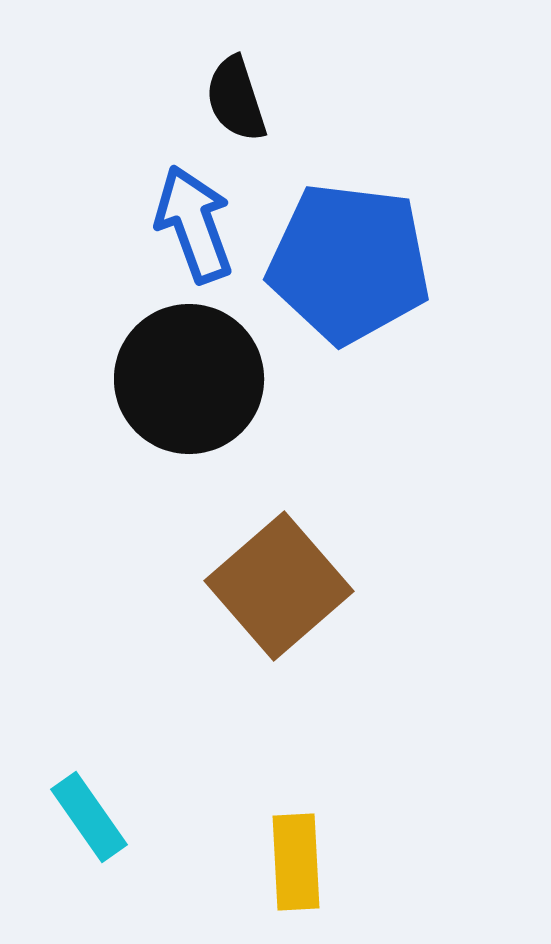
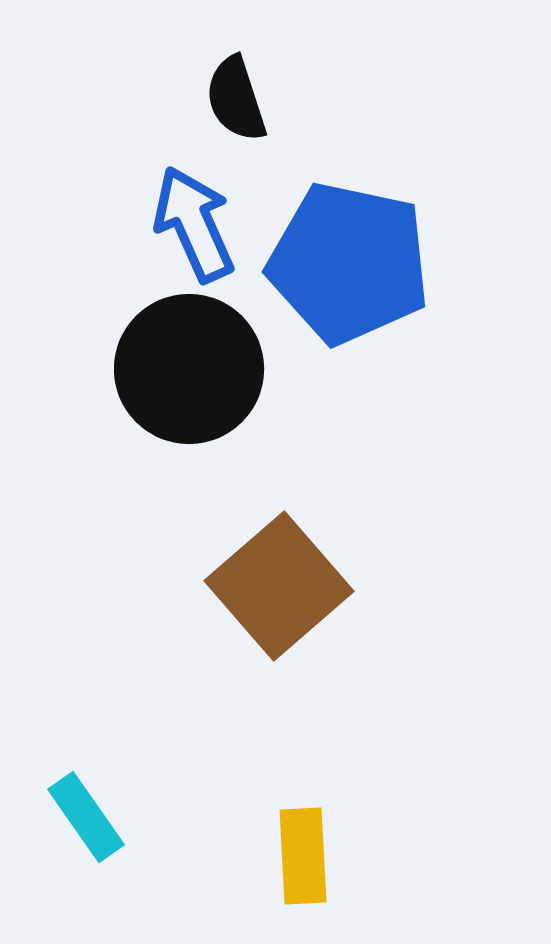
blue arrow: rotated 4 degrees counterclockwise
blue pentagon: rotated 5 degrees clockwise
black circle: moved 10 px up
cyan rectangle: moved 3 px left
yellow rectangle: moved 7 px right, 6 px up
